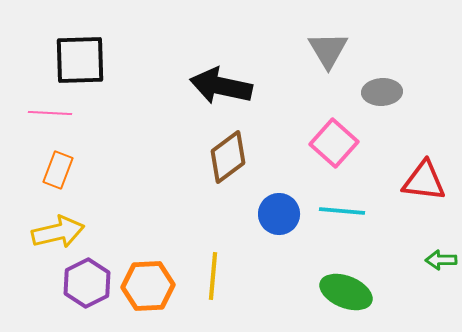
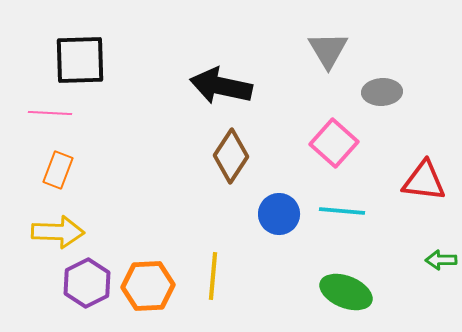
brown diamond: moved 3 px right, 1 px up; rotated 20 degrees counterclockwise
yellow arrow: rotated 15 degrees clockwise
